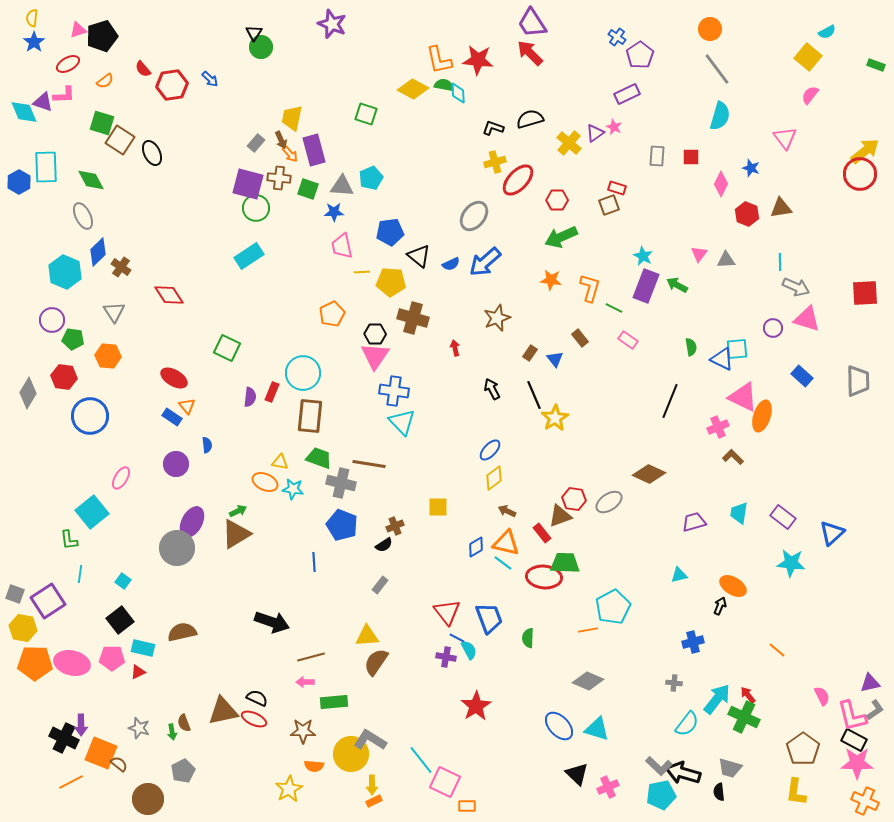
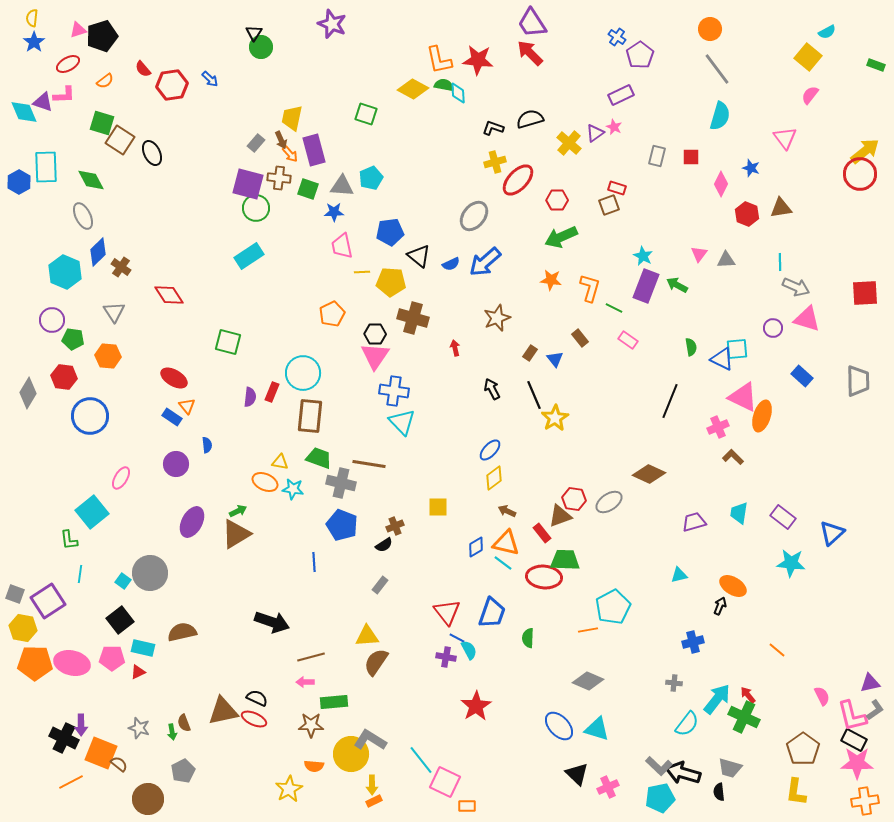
purple rectangle at (627, 94): moved 6 px left, 1 px down
gray rectangle at (657, 156): rotated 10 degrees clockwise
green square at (227, 348): moved 1 px right, 6 px up; rotated 12 degrees counterclockwise
gray circle at (177, 548): moved 27 px left, 25 px down
green trapezoid at (565, 563): moved 3 px up
blue trapezoid at (489, 618): moved 3 px right, 5 px up; rotated 40 degrees clockwise
brown star at (303, 731): moved 8 px right, 6 px up
cyan pentagon at (661, 795): moved 1 px left, 3 px down
orange cross at (865, 801): rotated 32 degrees counterclockwise
